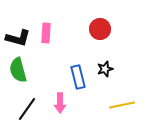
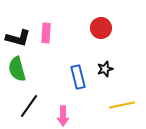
red circle: moved 1 px right, 1 px up
green semicircle: moved 1 px left, 1 px up
pink arrow: moved 3 px right, 13 px down
black line: moved 2 px right, 3 px up
